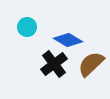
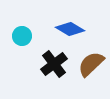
cyan circle: moved 5 px left, 9 px down
blue diamond: moved 2 px right, 11 px up
